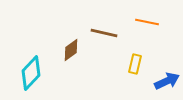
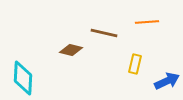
orange line: rotated 15 degrees counterclockwise
brown diamond: rotated 50 degrees clockwise
cyan diamond: moved 8 px left, 5 px down; rotated 40 degrees counterclockwise
